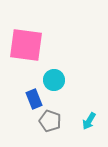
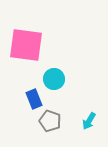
cyan circle: moved 1 px up
